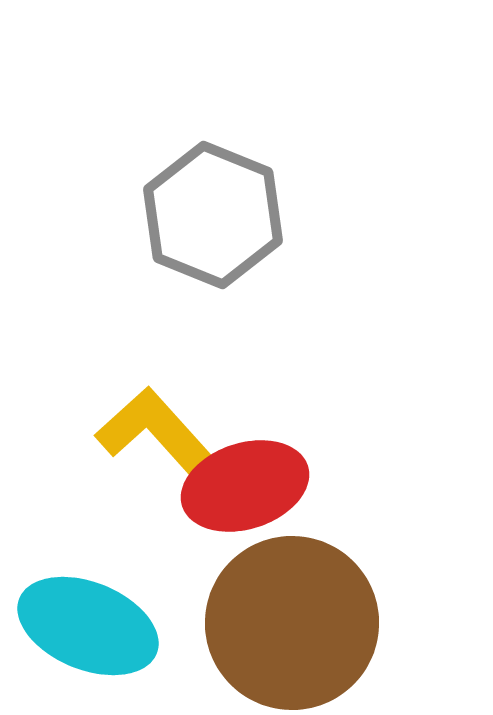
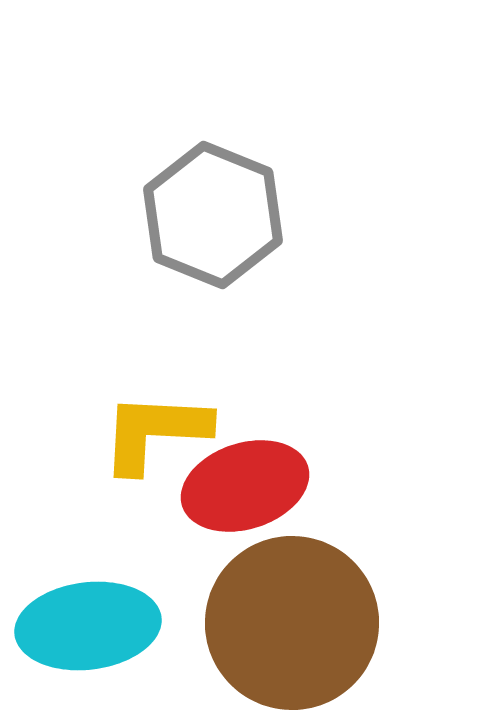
yellow L-shape: rotated 45 degrees counterclockwise
cyan ellipse: rotated 29 degrees counterclockwise
